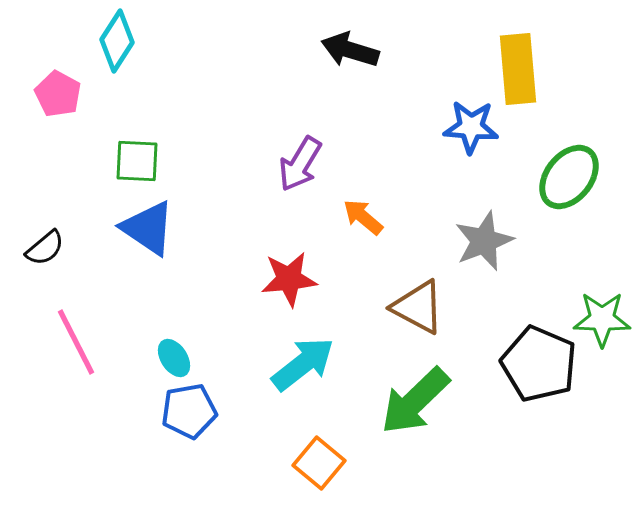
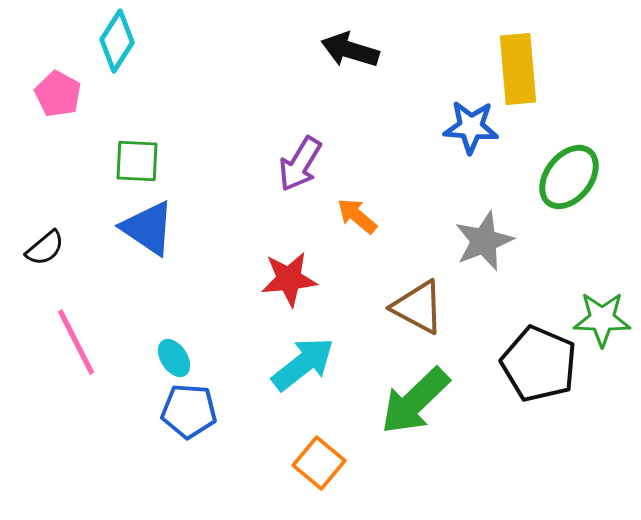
orange arrow: moved 6 px left, 1 px up
blue pentagon: rotated 14 degrees clockwise
